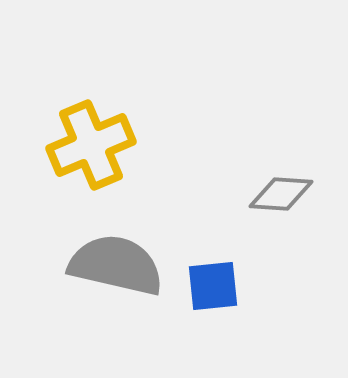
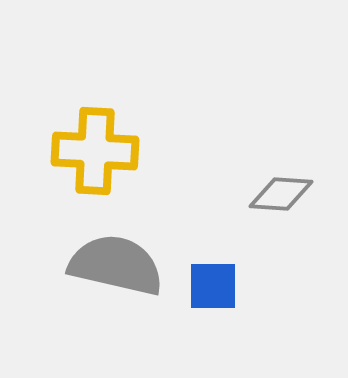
yellow cross: moved 4 px right, 6 px down; rotated 26 degrees clockwise
blue square: rotated 6 degrees clockwise
